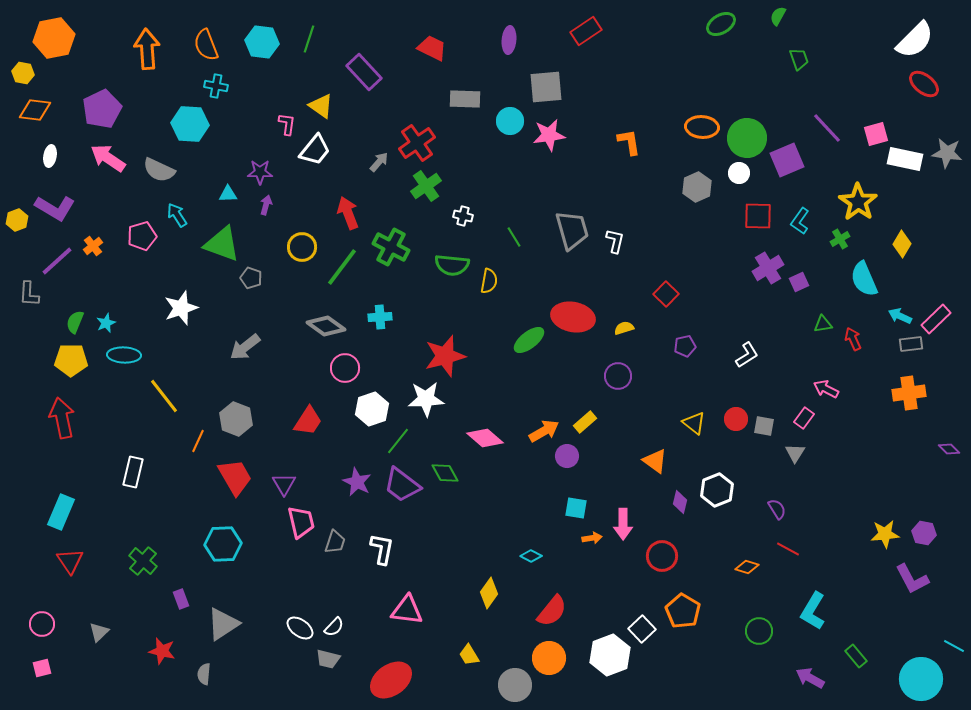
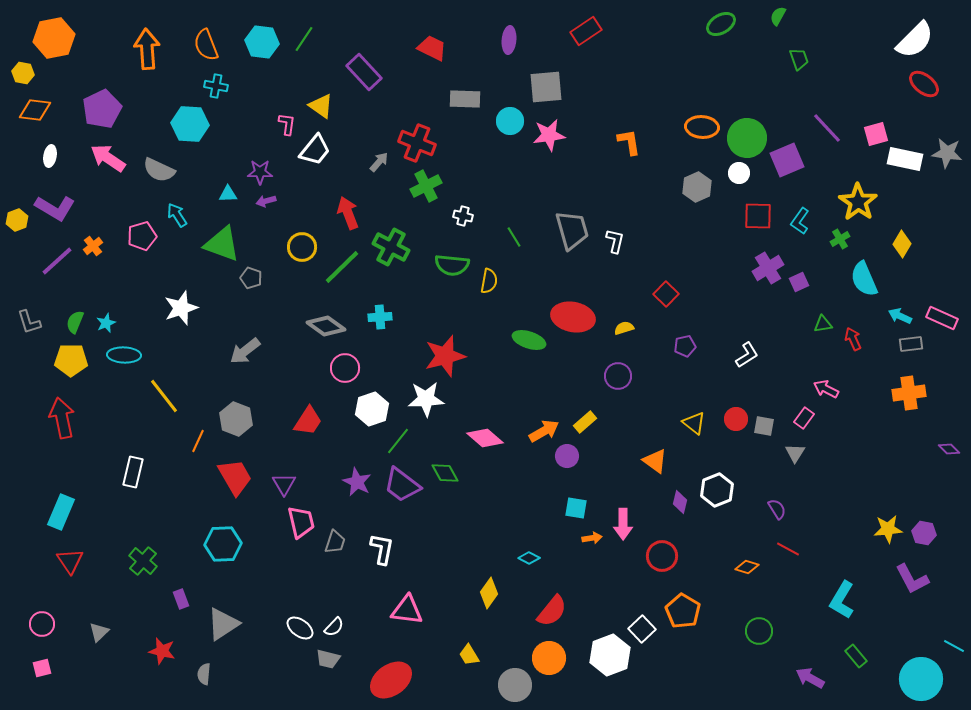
green line at (309, 39): moved 5 px left; rotated 16 degrees clockwise
red cross at (417, 143): rotated 33 degrees counterclockwise
green cross at (426, 186): rotated 8 degrees clockwise
purple arrow at (266, 205): moved 4 px up; rotated 120 degrees counterclockwise
green line at (342, 267): rotated 9 degrees clockwise
gray L-shape at (29, 294): moved 28 px down; rotated 20 degrees counterclockwise
pink rectangle at (936, 319): moved 6 px right, 1 px up; rotated 68 degrees clockwise
green ellipse at (529, 340): rotated 56 degrees clockwise
gray arrow at (245, 347): moved 4 px down
yellow star at (885, 534): moved 3 px right, 5 px up
cyan diamond at (531, 556): moved 2 px left, 2 px down
cyan L-shape at (813, 611): moved 29 px right, 11 px up
